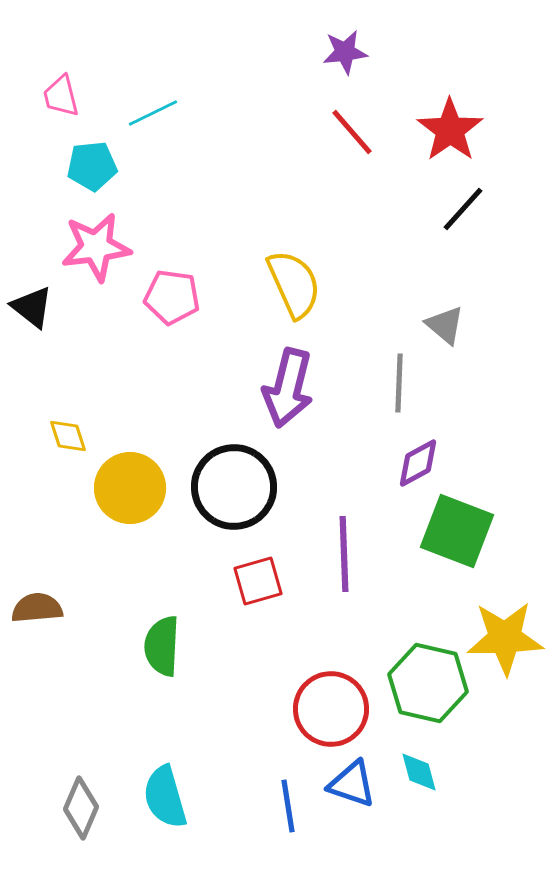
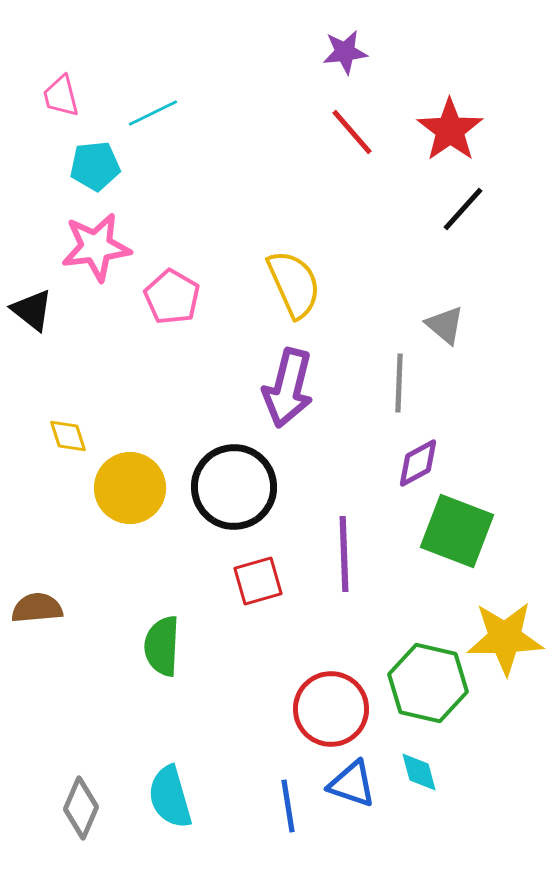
cyan pentagon: moved 3 px right
pink pentagon: rotated 22 degrees clockwise
black triangle: moved 3 px down
cyan semicircle: moved 5 px right
